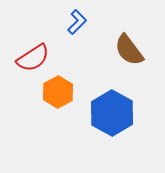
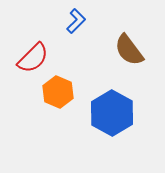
blue L-shape: moved 1 px left, 1 px up
red semicircle: rotated 12 degrees counterclockwise
orange hexagon: rotated 8 degrees counterclockwise
